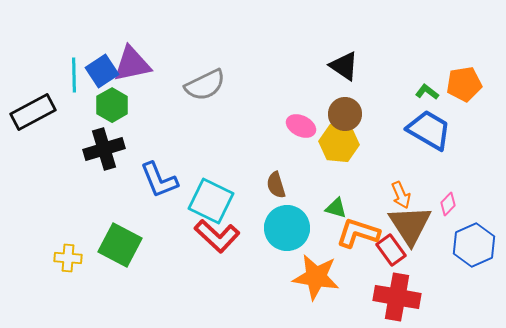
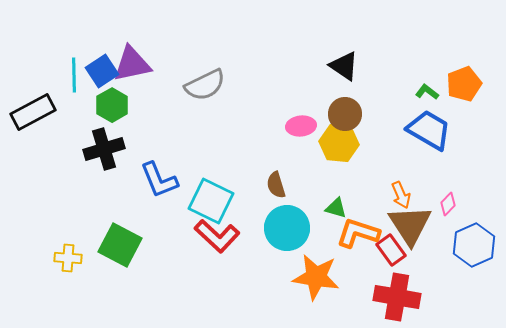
orange pentagon: rotated 12 degrees counterclockwise
pink ellipse: rotated 32 degrees counterclockwise
